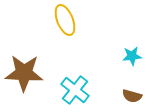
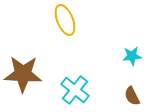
brown star: moved 1 px left, 1 px down
brown semicircle: rotated 48 degrees clockwise
